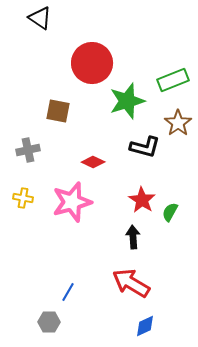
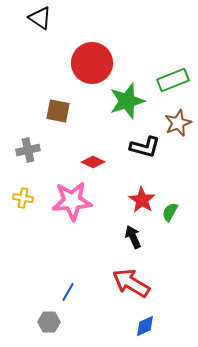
brown star: rotated 12 degrees clockwise
pink star: moved 1 px up; rotated 12 degrees clockwise
black arrow: rotated 20 degrees counterclockwise
